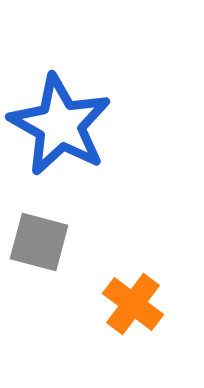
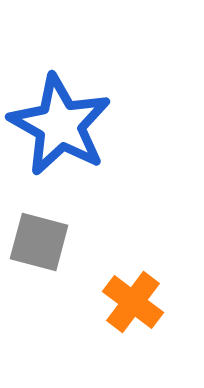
orange cross: moved 2 px up
